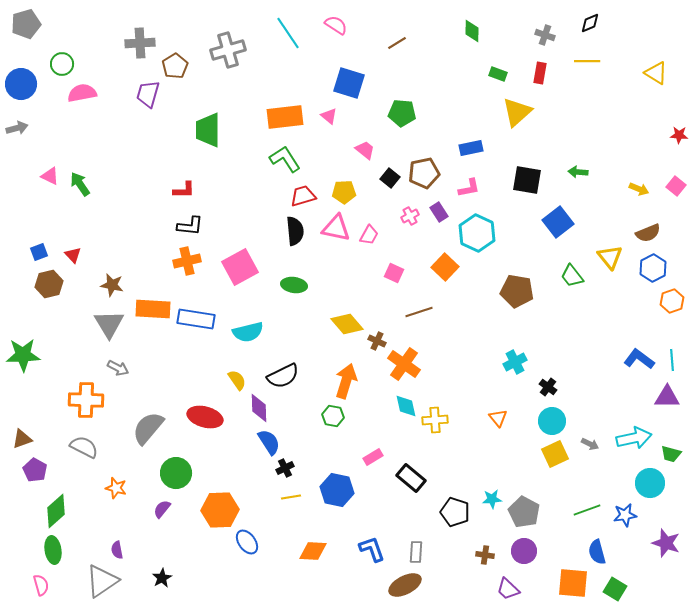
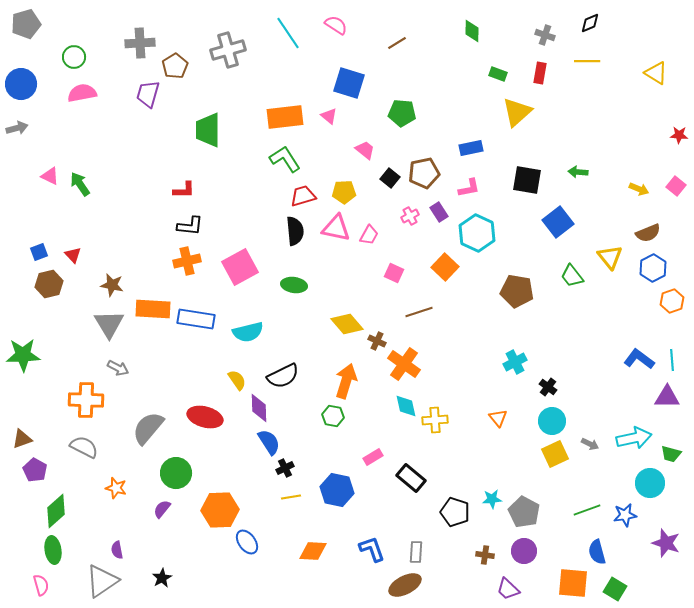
green circle at (62, 64): moved 12 px right, 7 px up
